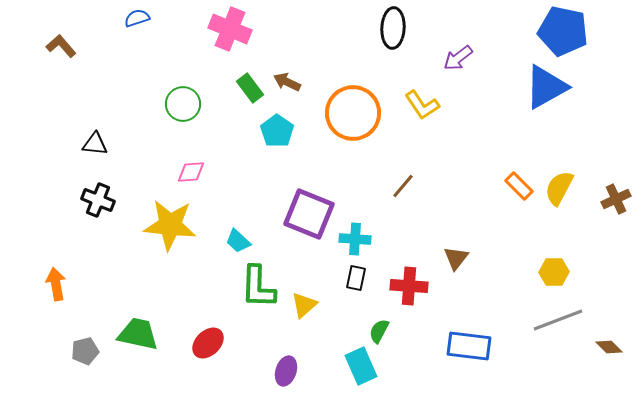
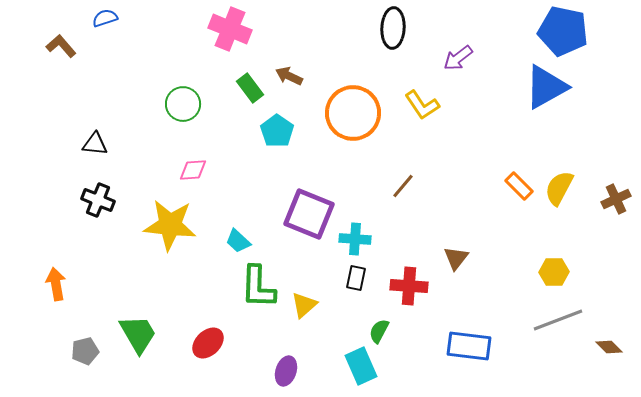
blue semicircle: moved 32 px left
brown arrow: moved 2 px right, 6 px up
pink diamond: moved 2 px right, 2 px up
green trapezoid: rotated 48 degrees clockwise
